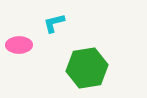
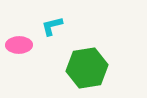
cyan L-shape: moved 2 px left, 3 px down
